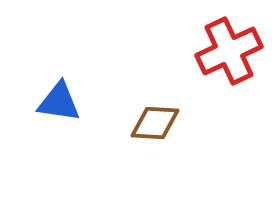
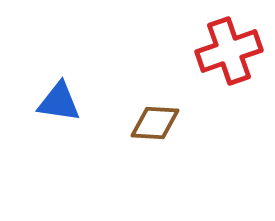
red cross: rotated 6 degrees clockwise
